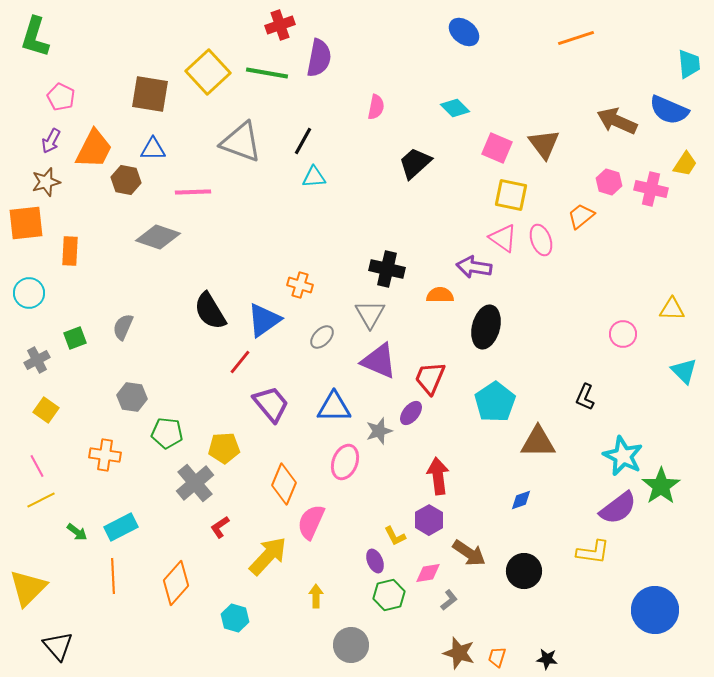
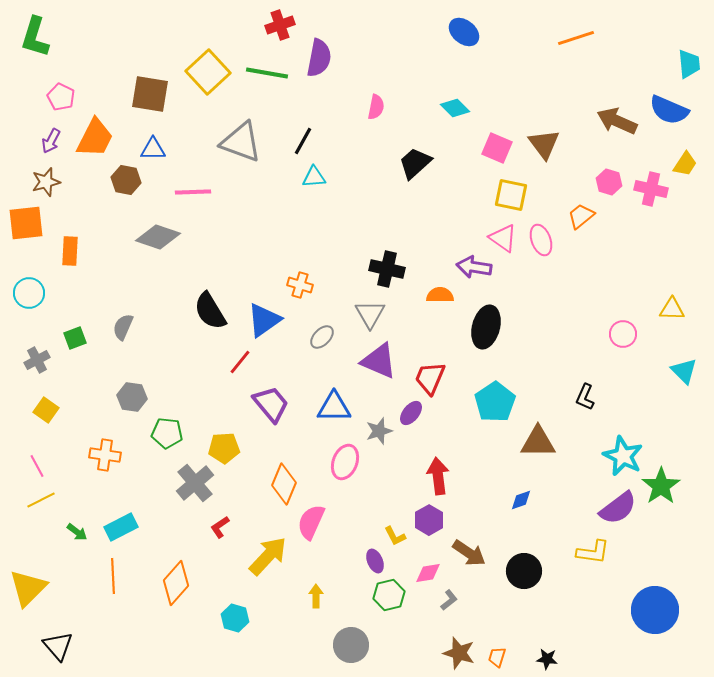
orange trapezoid at (94, 149): moved 1 px right, 11 px up
